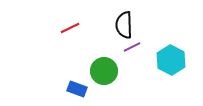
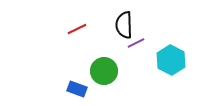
red line: moved 7 px right, 1 px down
purple line: moved 4 px right, 4 px up
